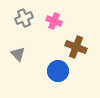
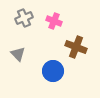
blue circle: moved 5 px left
